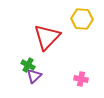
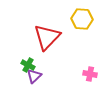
pink cross: moved 9 px right, 5 px up
